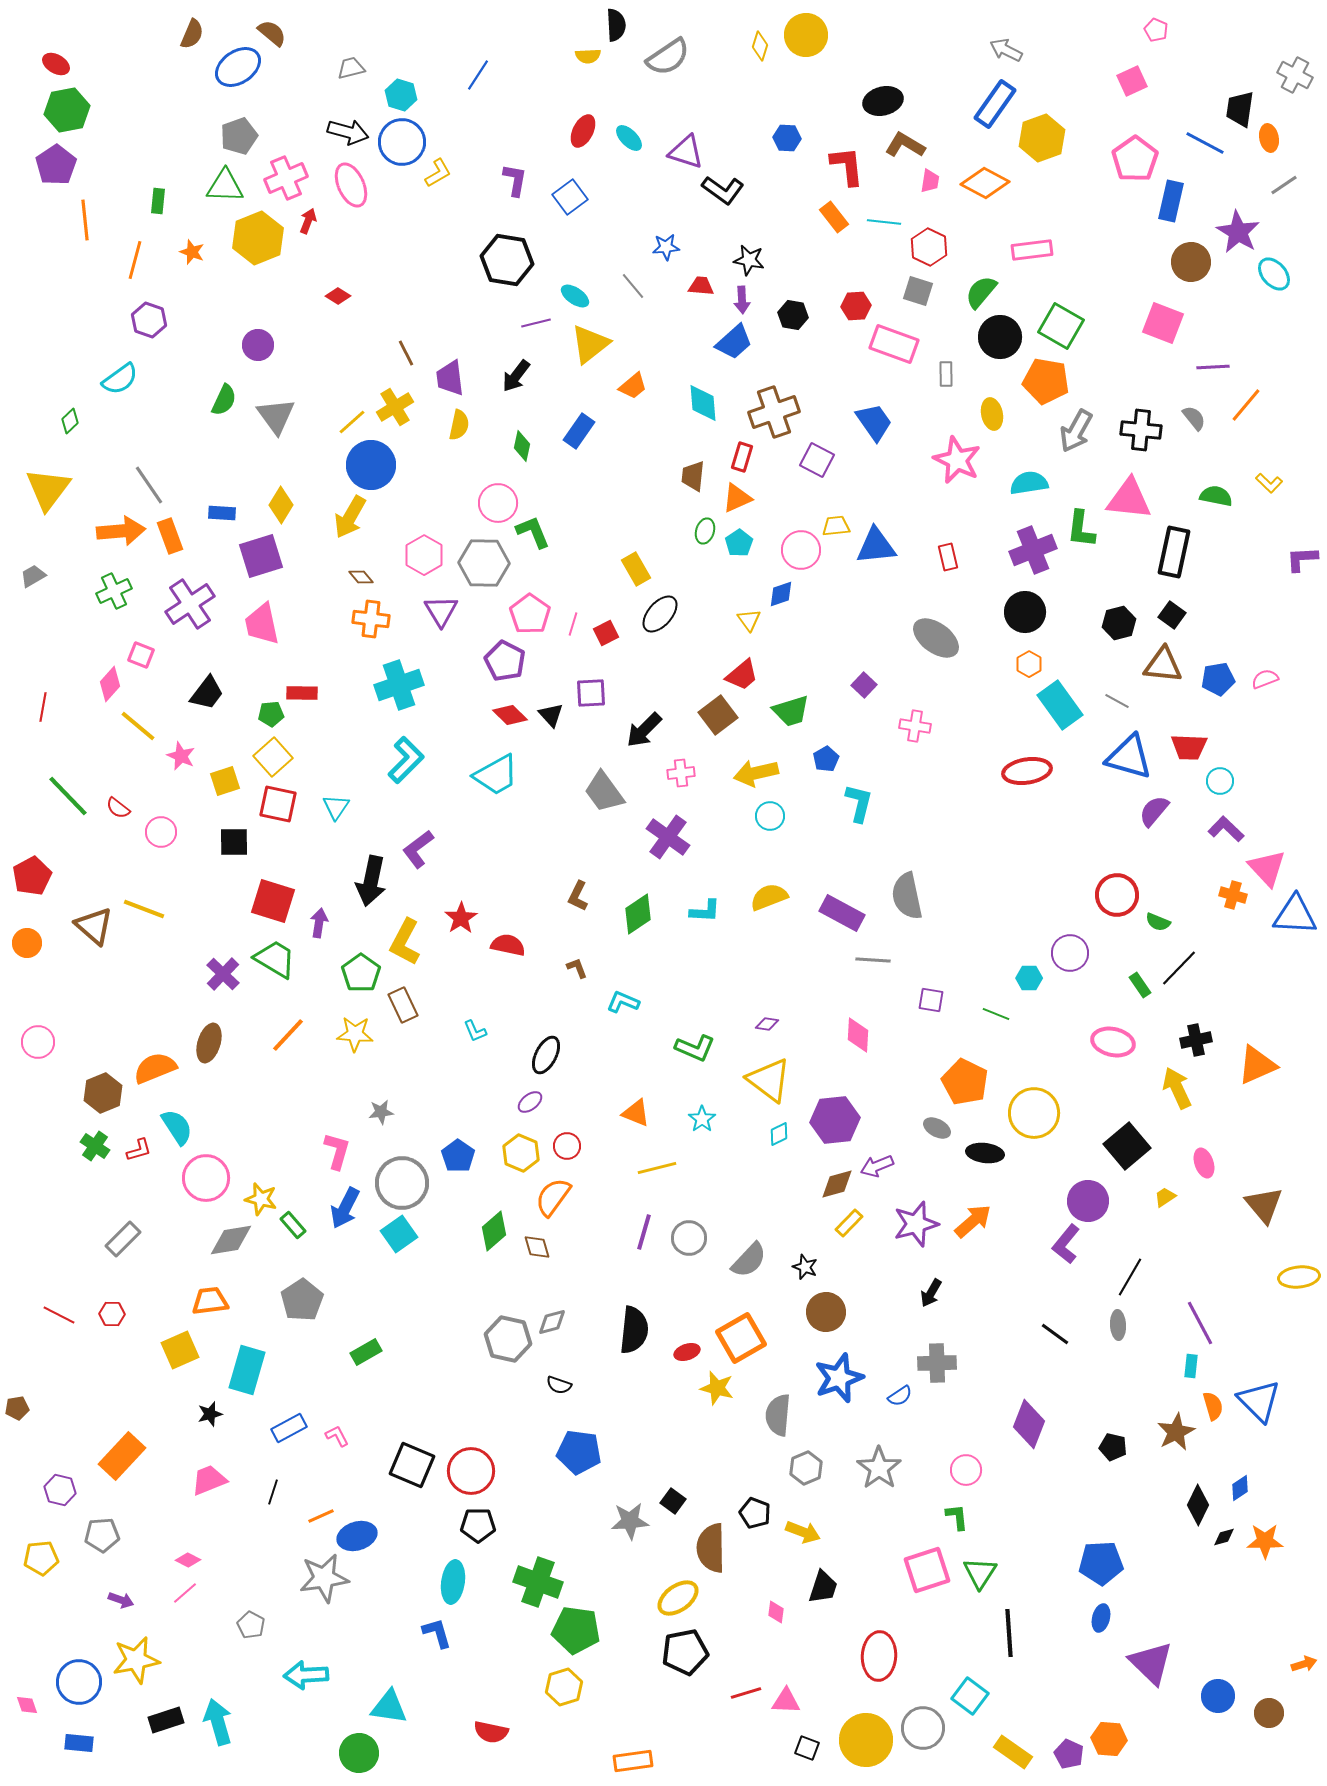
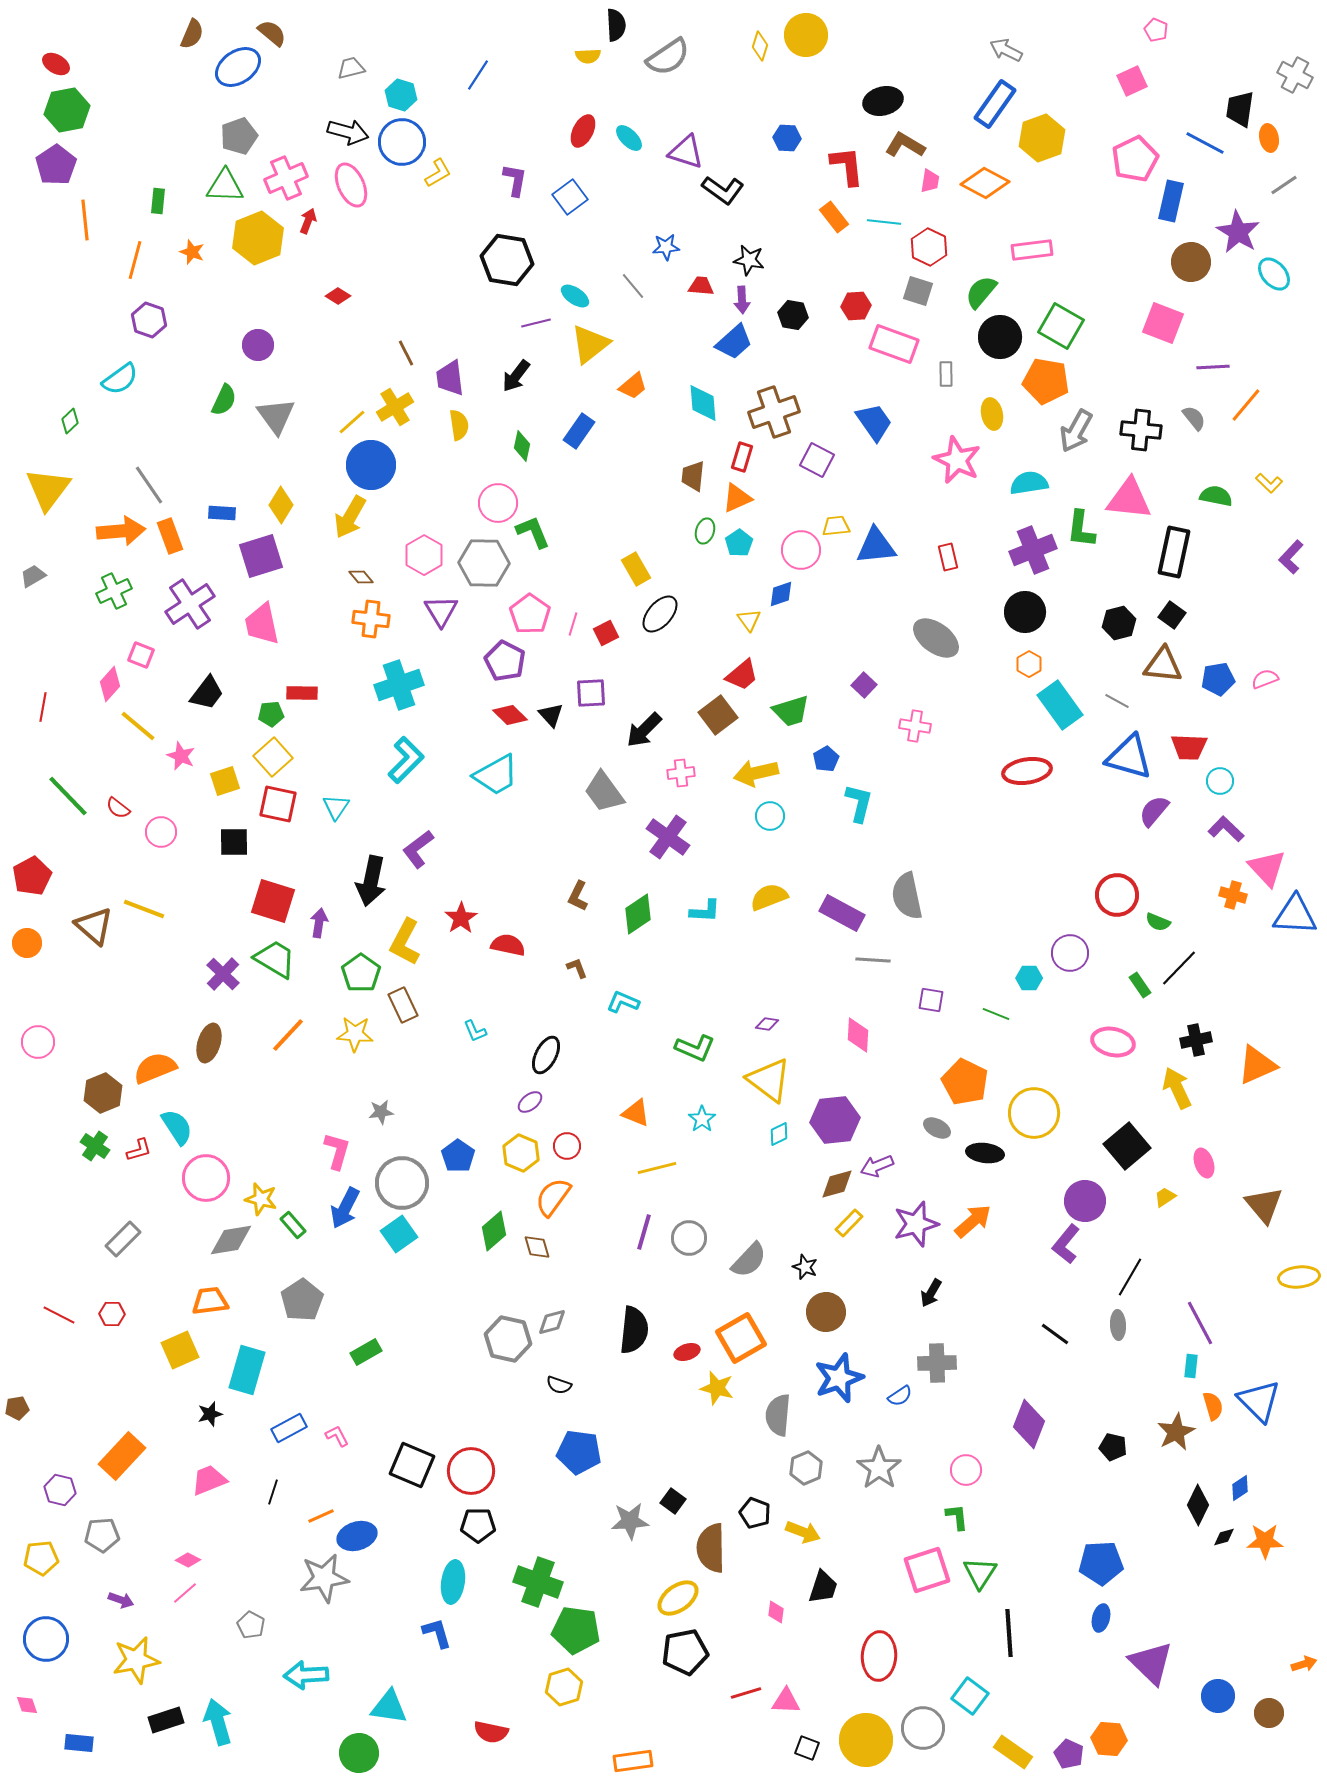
pink pentagon at (1135, 159): rotated 9 degrees clockwise
yellow semicircle at (459, 425): rotated 20 degrees counterclockwise
purple L-shape at (1302, 559): moved 11 px left, 2 px up; rotated 44 degrees counterclockwise
purple circle at (1088, 1201): moved 3 px left
blue circle at (79, 1682): moved 33 px left, 43 px up
